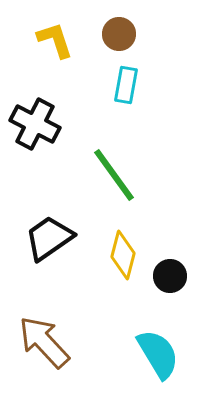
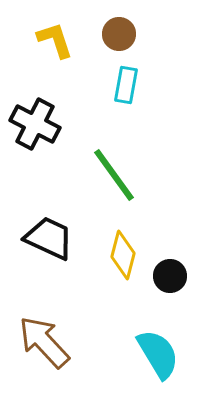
black trapezoid: rotated 60 degrees clockwise
